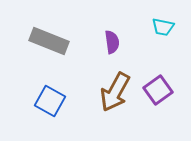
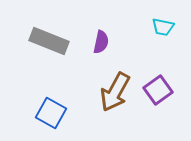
purple semicircle: moved 11 px left; rotated 20 degrees clockwise
blue square: moved 1 px right, 12 px down
